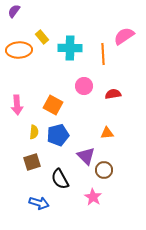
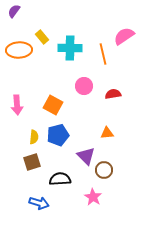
orange line: rotated 10 degrees counterclockwise
yellow semicircle: moved 5 px down
black semicircle: rotated 115 degrees clockwise
